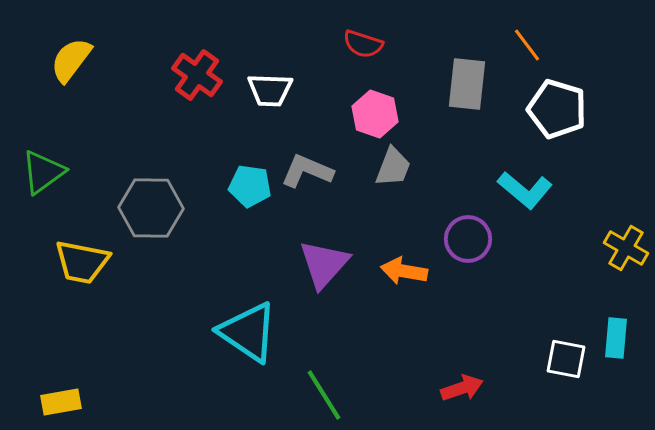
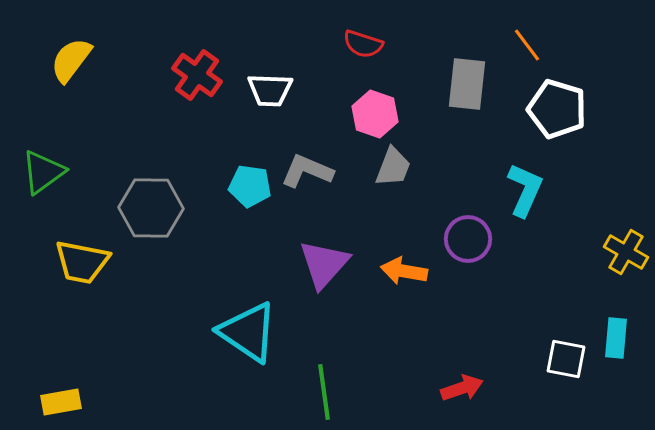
cyan L-shape: rotated 106 degrees counterclockwise
yellow cross: moved 4 px down
green line: moved 3 px up; rotated 24 degrees clockwise
